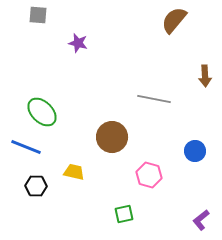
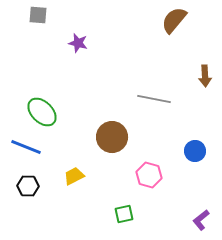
yellow trapezoid: moved 4 px down; rotated 40 degrees counterclockwise
black hexagon: moved 8 px left
